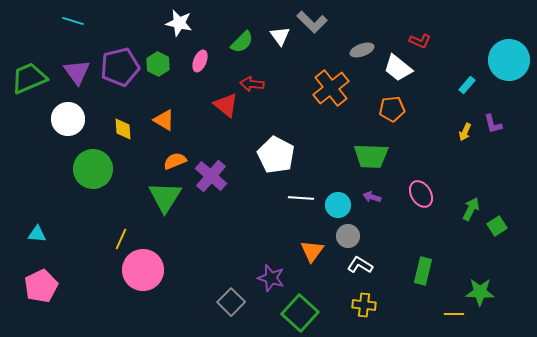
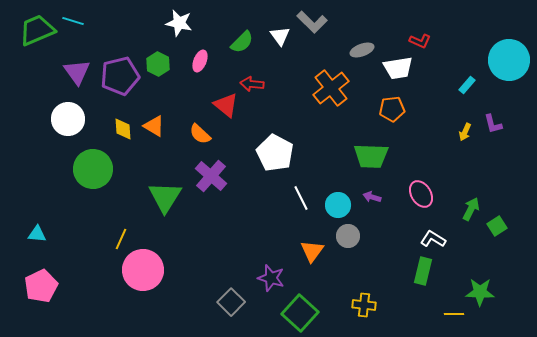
purple pentagon at (120, 67): moved 9 px down
white trapezoid at (398, 68): rotated 48 degrees counterclockwise
green trapezoid at (29, 78): moved 8 px right, 48 px up
orange triangle at (164, 120): moved 10 px left, 6 px down
white pentagon at (276, 155): moved 1 px left, 2 px up
orange semicircle at (175, 161): moved 25 px right, 27 px up; rotated 115 degrees counterclockwise
white line at (301, 198): rotated 60 degrees clockwise
white L-shape at (360, 265): moved 73 px right, 26 px up
